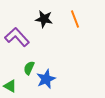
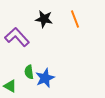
green semicircle: moved 4 px down; rotated 32 degrees counterclockwise
blue star: moved 1 px left, 1 px up
